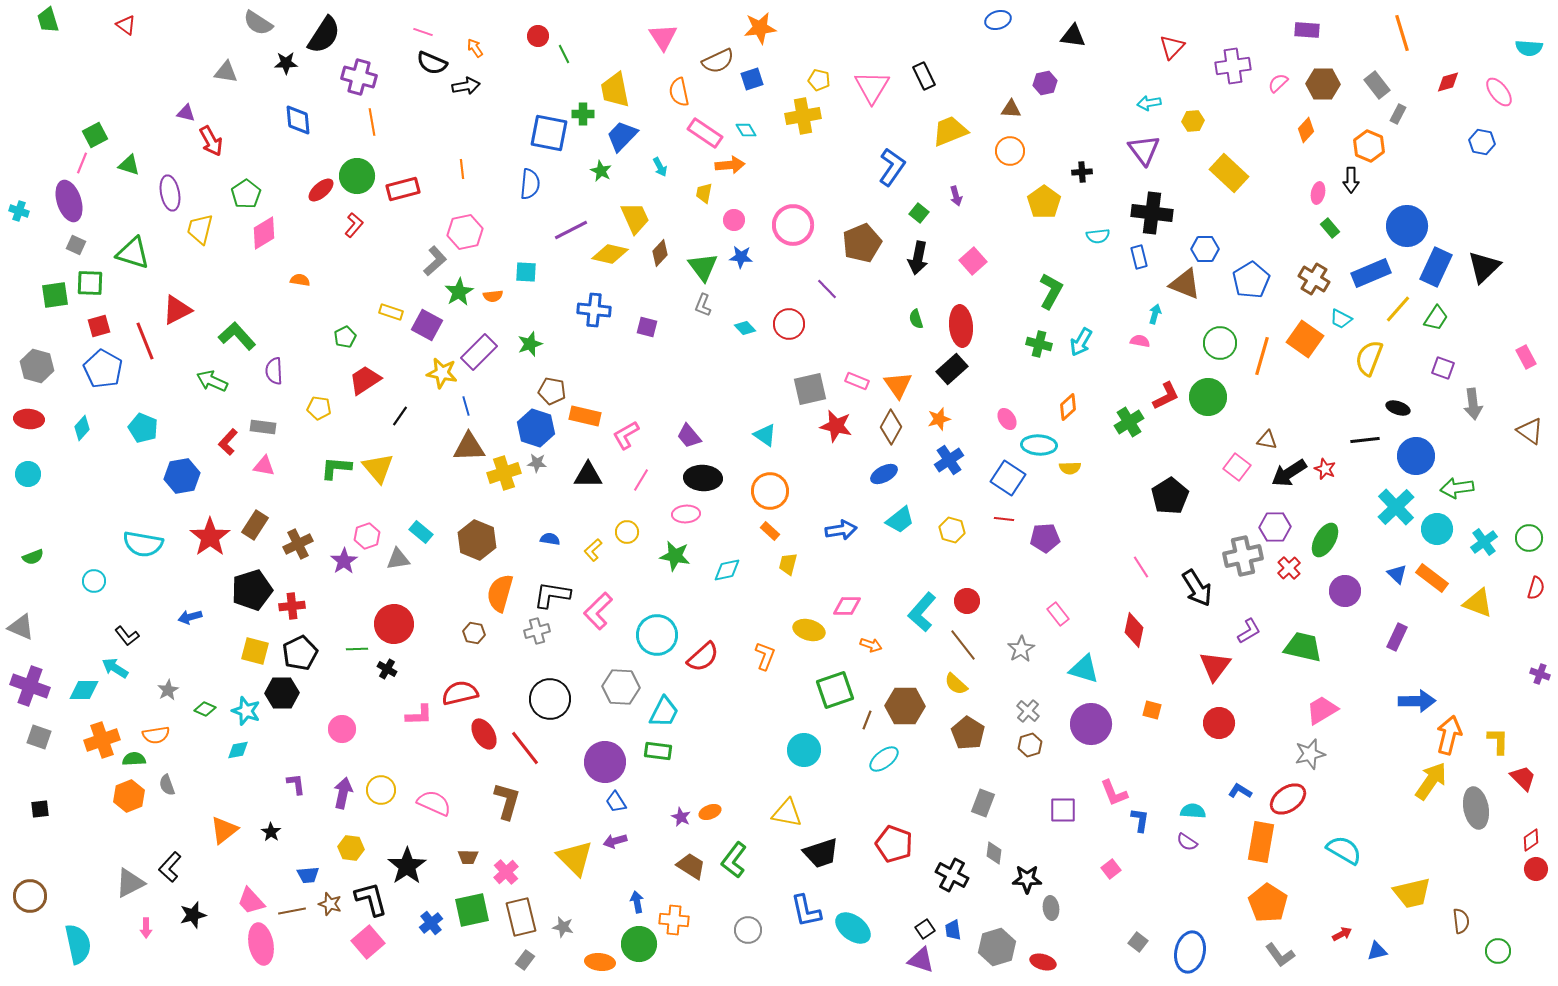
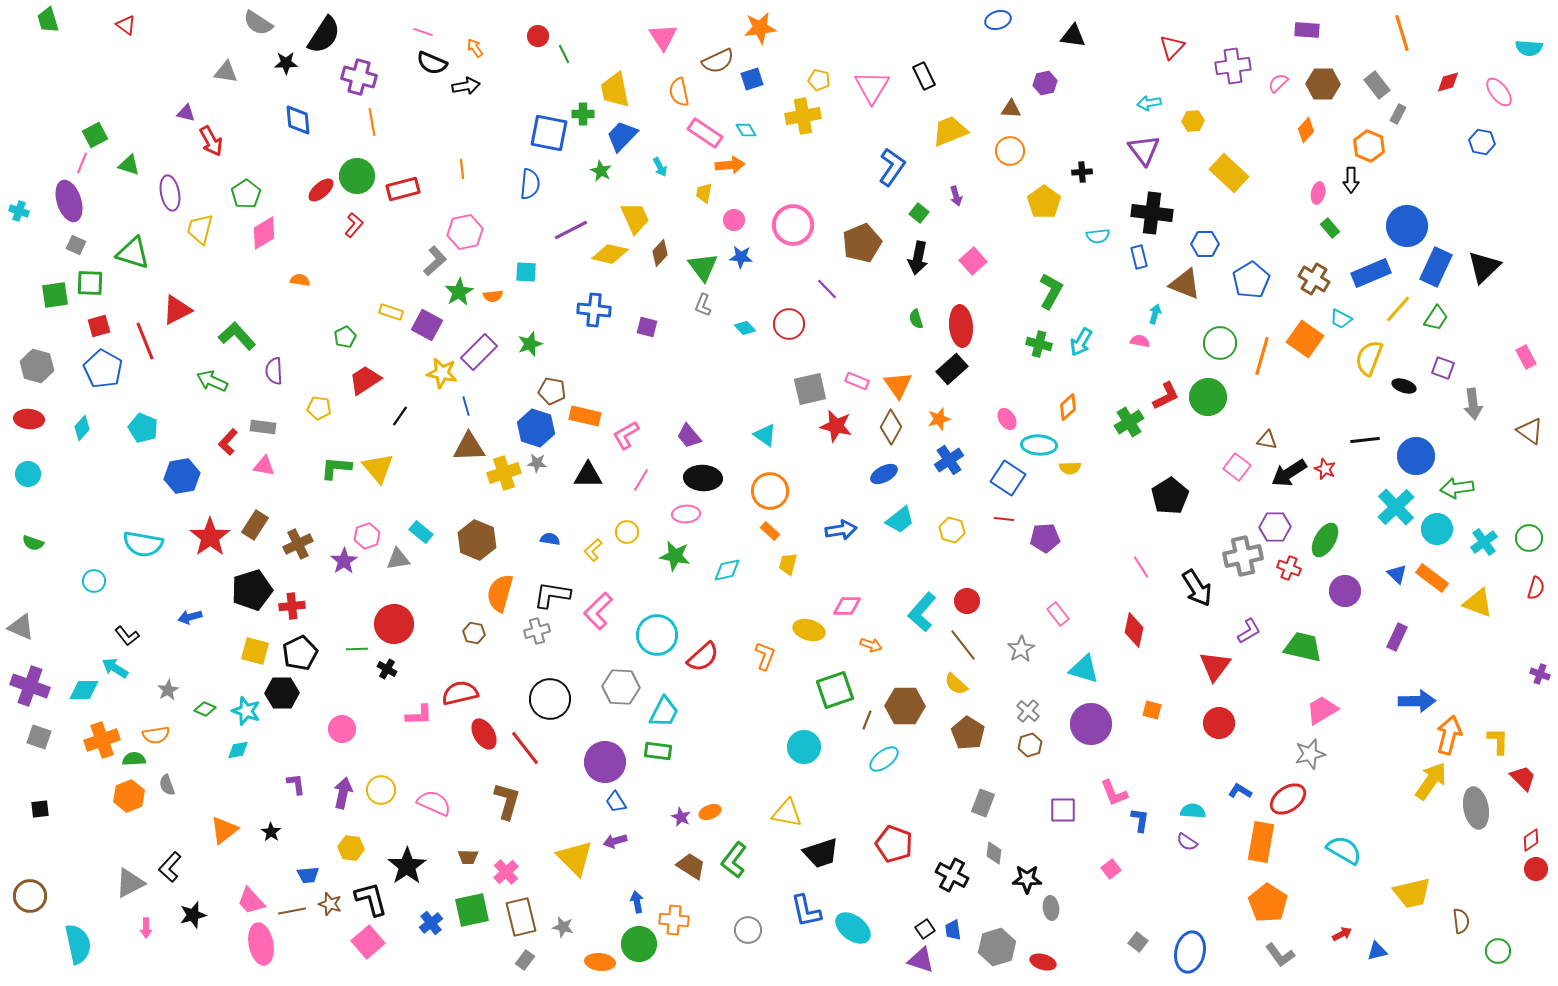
blue hexagon at (1205, 249): moved 5 px up
black ellipse at (1398, 408): moved 6 px right, 22 px up
green semicircle at (33, 557): moved 14 px up; rotated 40 degrees clockwise
red cross at (1289, 568): rotated 25 degrees counterclockwise
cyan circle at (804, 750): moved 3 px up
